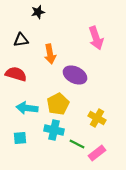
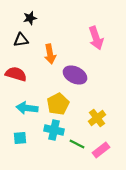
black star: moved 8 px left, 6 px down
yellow cross: rotated 24 degrees clockwise
pink rectangle: moved 4 px right, 3 px up
